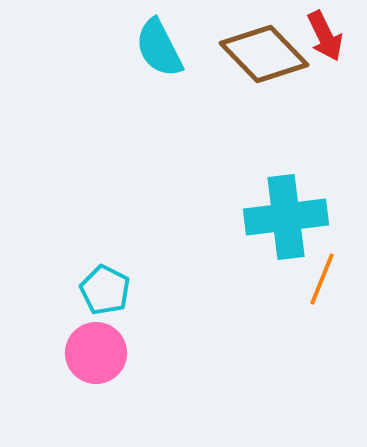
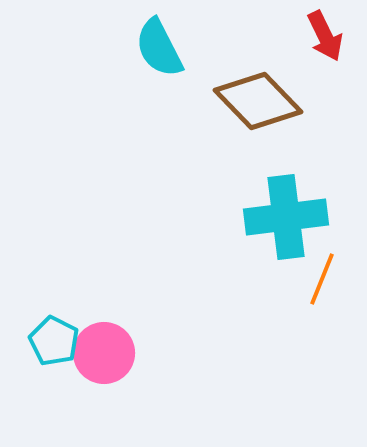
brown diamond: moved 6 px left, 47 px down
cyan pentagon: moved 51 px left, 51 px down
pink circle: moved 8 px right
